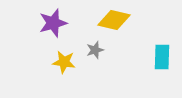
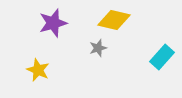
gray star: moved 3 px right, 2 px up
cyan rectangle: rotated 40 degrees clockwise
yellow star: moved 26 px left, 8 px down; rotated 15 degrees clockwise
